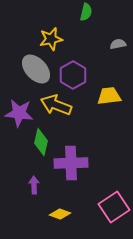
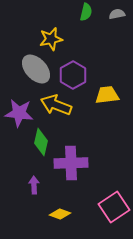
gray semicircle: moved 1 px left, 30 px up
yellow trapezoid: moved 2 px left, 1 px up
